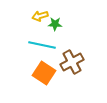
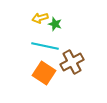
yellow arrow: moved 2 px down
green star: rotated 16 degrees clockwise
cyan line: moved 3 px right, 1 px down
